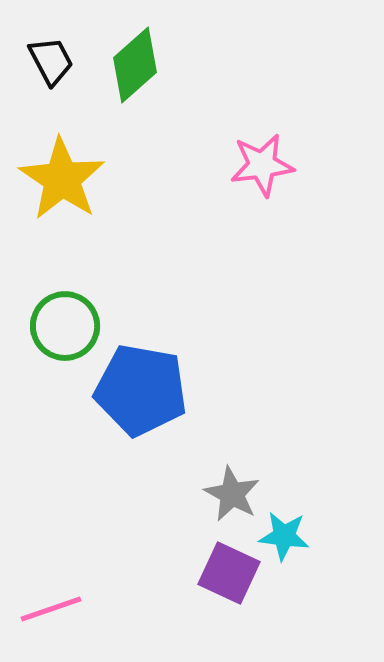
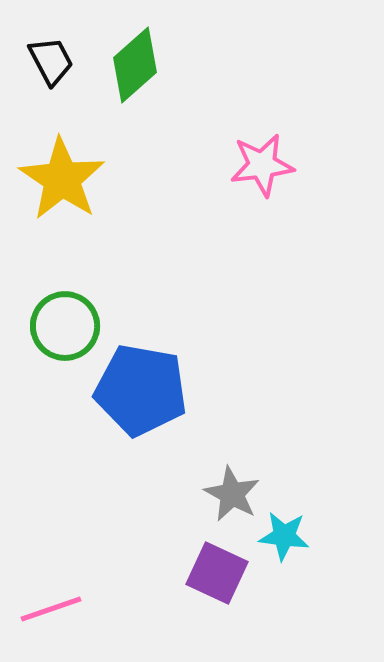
purple square: moved 12 px left
